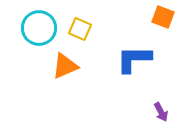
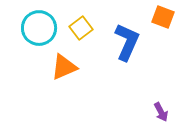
yellow square: moved 1 px right, 1 px up; rotated 30 degrees clockwise
blue L-shape: moved 7 px left, 17 px up; rotated 114 degrees clockwise
orange triangle: moved 1 px left, 1 px down
